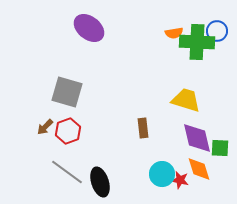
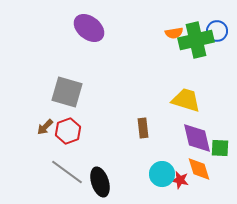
green cross: moved 1 px left, 2 px up; rotated 16 degrees counterclockwise
